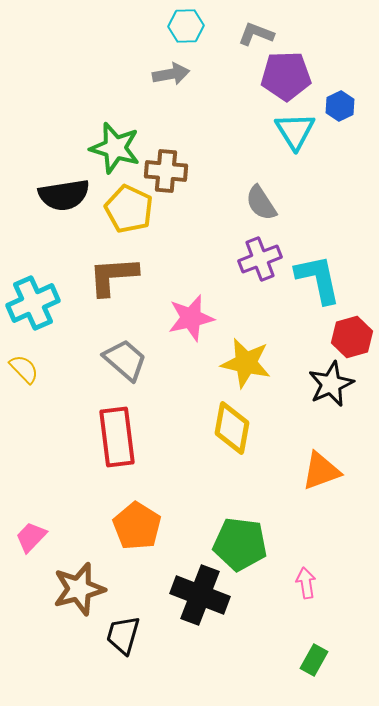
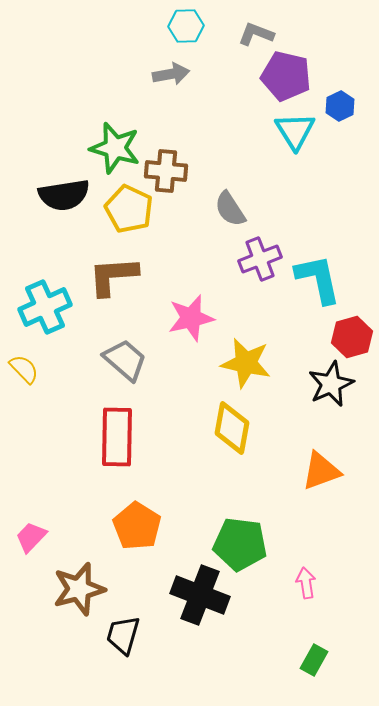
purple pentagon: rotated 15 degrees clockwise
gray semicircle: moved 31 px left, 6 px down
cyan cross: moved 12 px right, 4 px down
red rectangle: rotated 8 degrees clockwise
